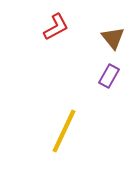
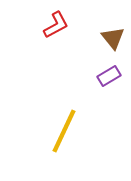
red L-shape: moved 2 px up
purple rectangle: rotated 30 degrees clockwise
